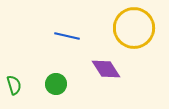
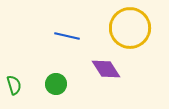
yellow circle: moved 4 px left
